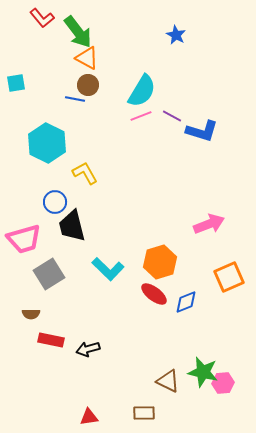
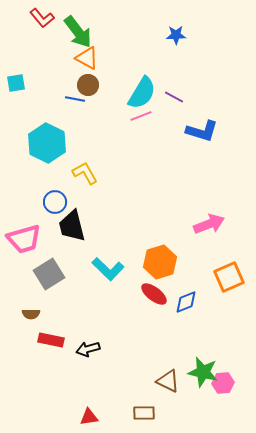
blue star: rotated 30 degrees counterclockwise
cyan semicircle: moved 2 px down
purple line: moved 2 px right, 19 px up
